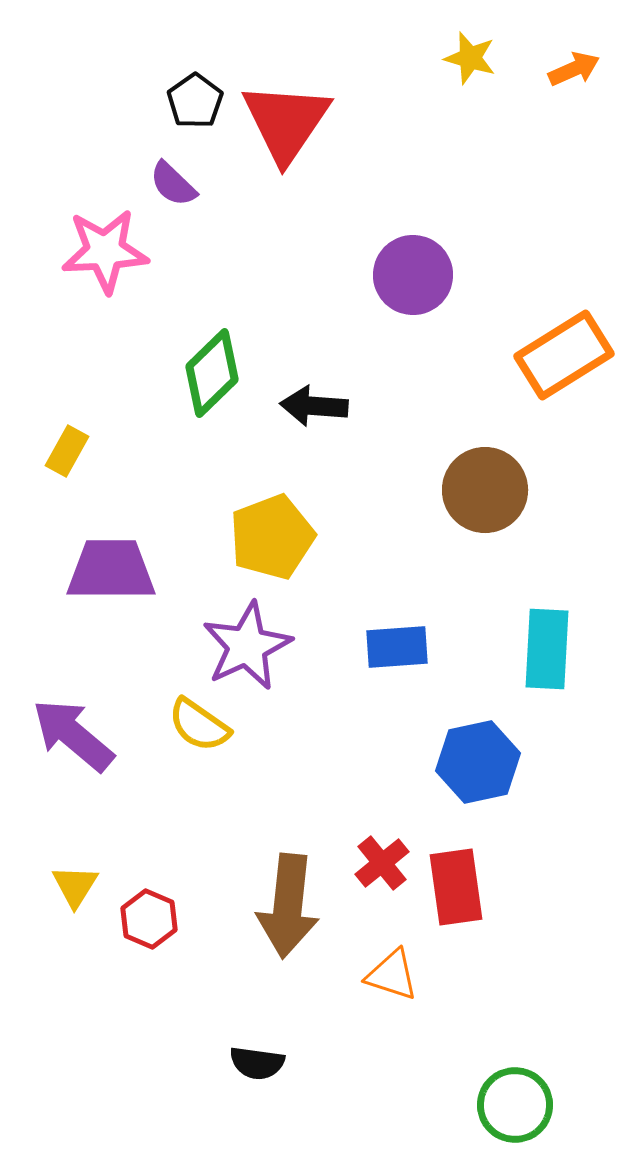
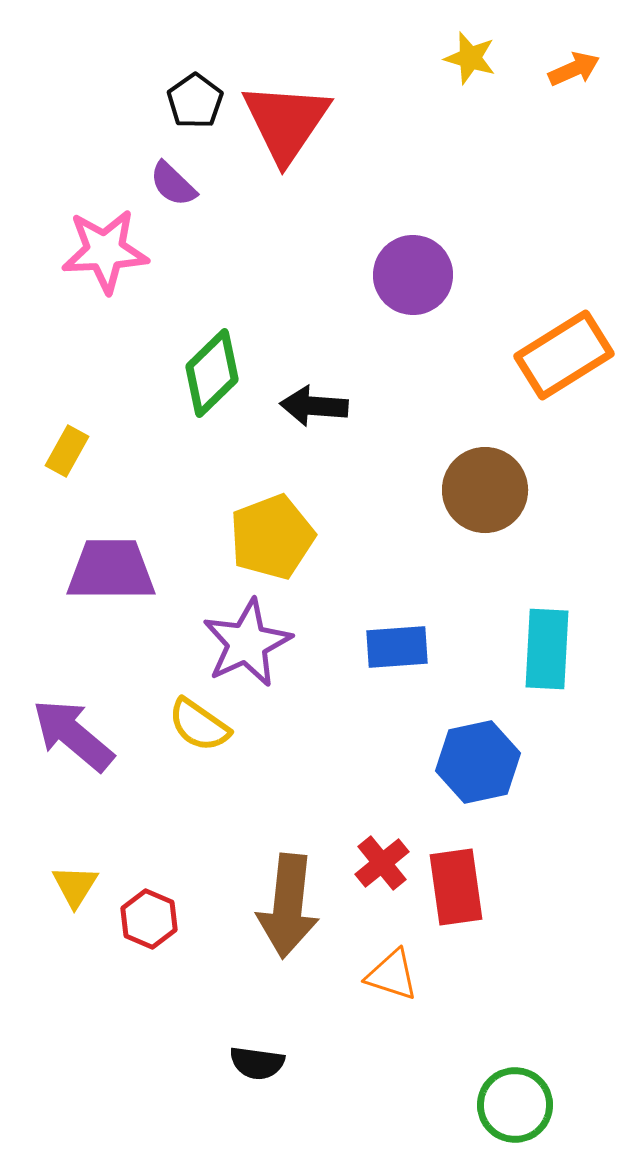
purple star: moved 3 px up
